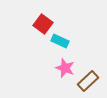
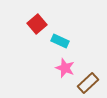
red square: moved 6 px left; rotated 12 degrees clockwise
brown rectangle: moved 2 px down
